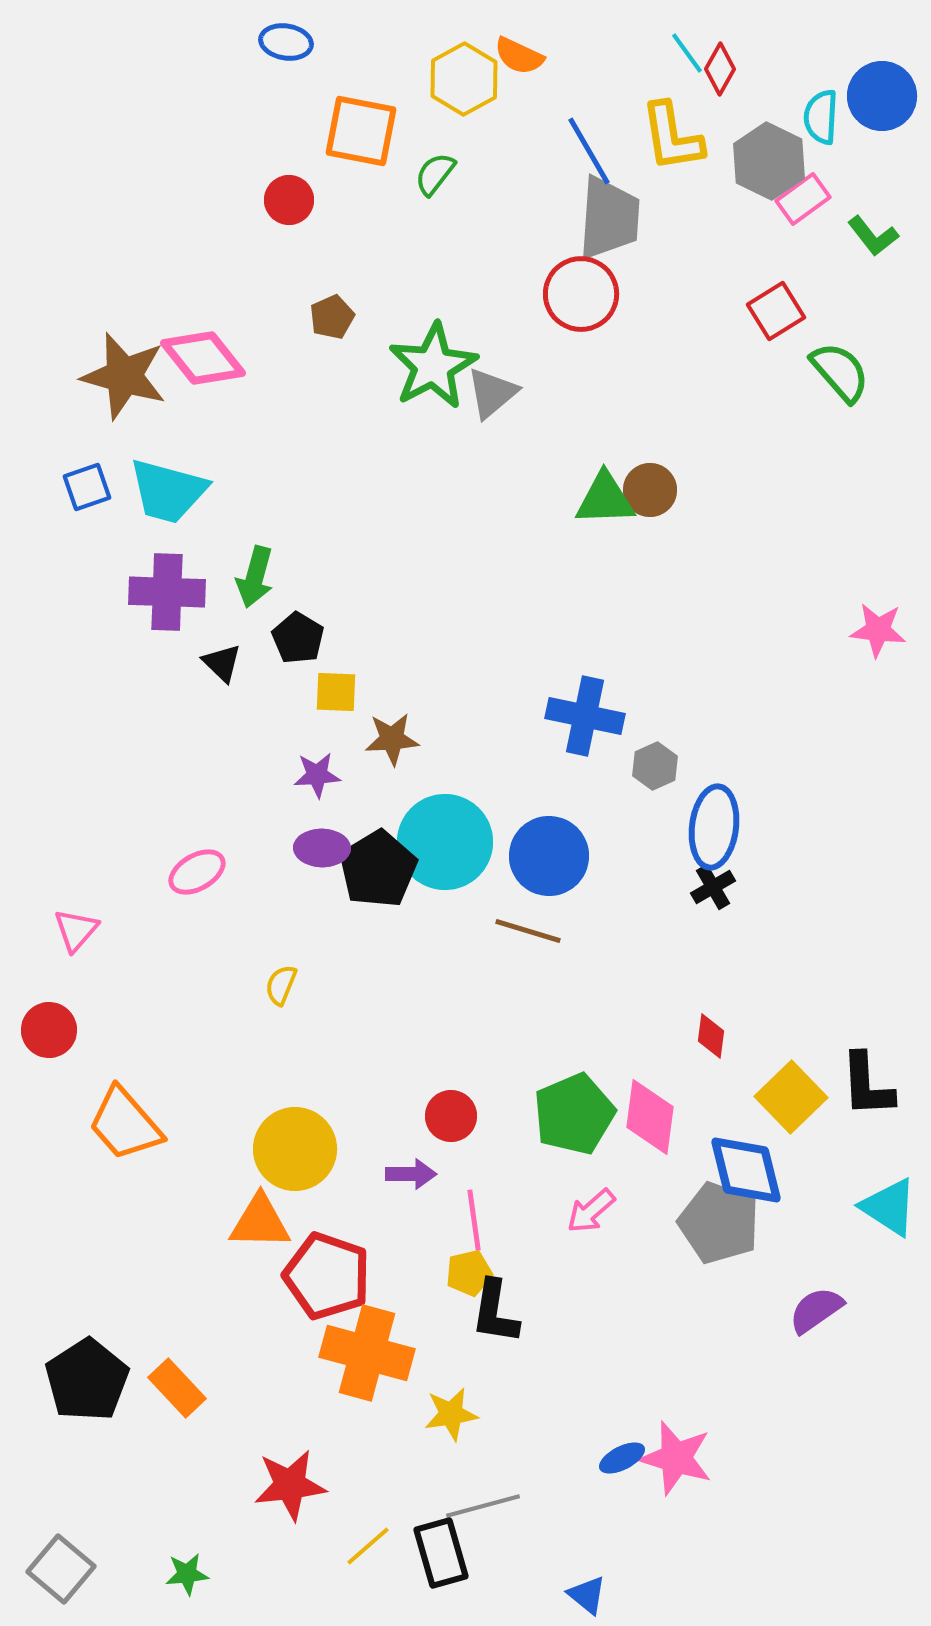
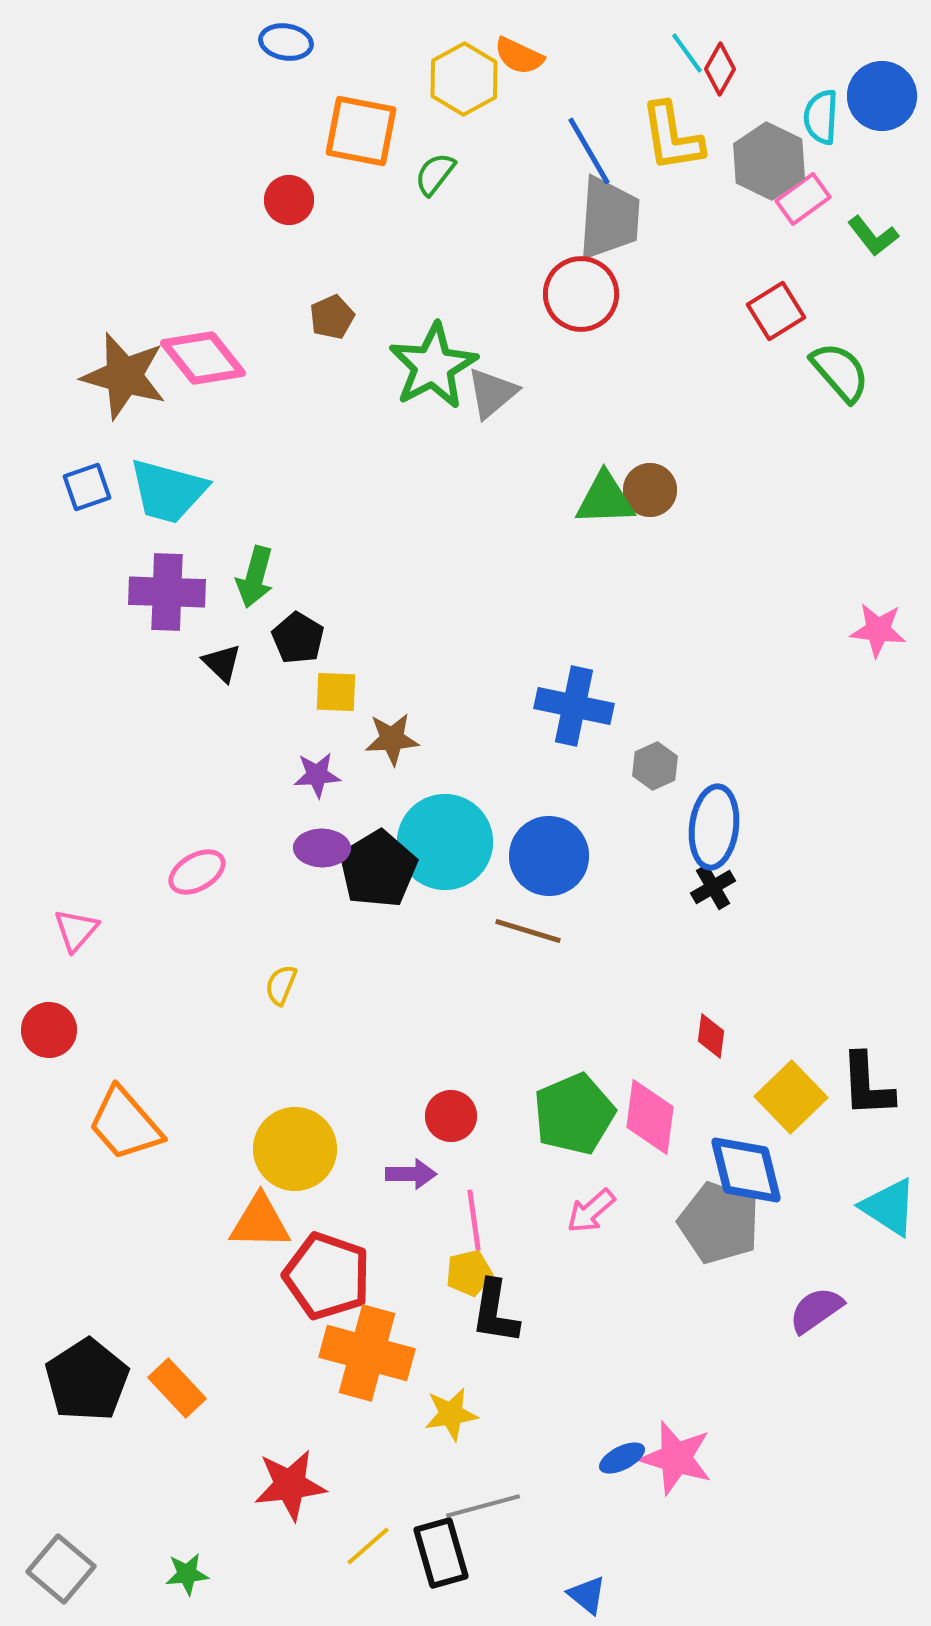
blue cross at (585, 716): moved 11 px left, 10 px up
